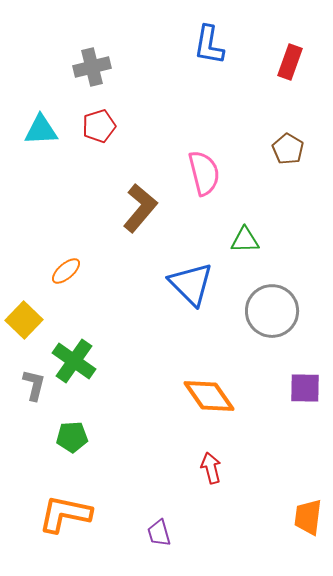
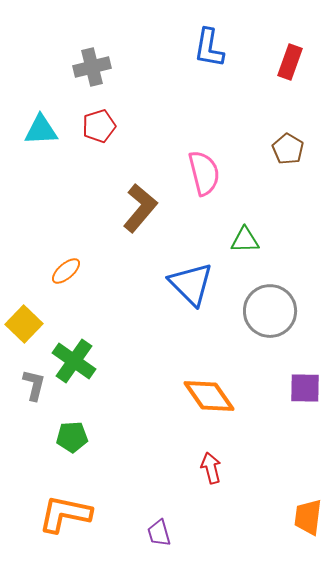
blue L-shape: moved 3 px down
gray circle: moved 2 px left
yellow square: moved 4 px down
